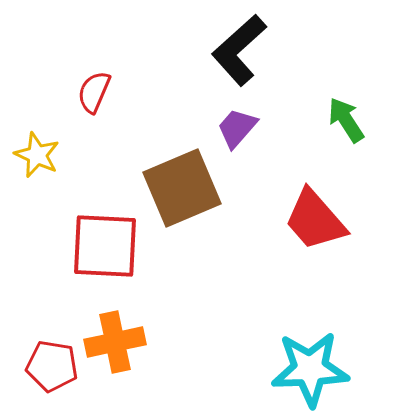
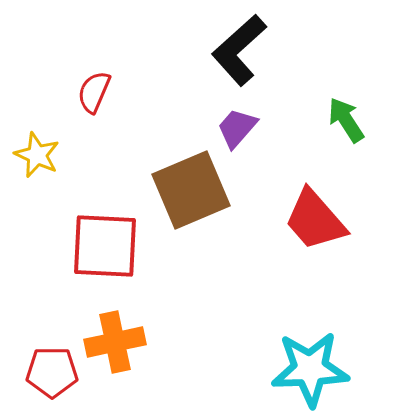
brown square: moved 9 px right, 2 px down
red pentagon: moved 6 px down; rotated 9 degrees counterclockwise
